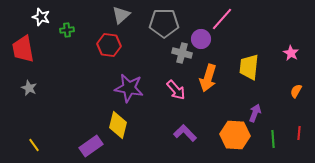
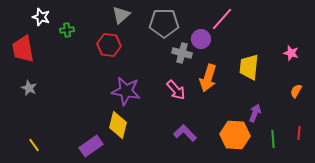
pink star: rotated 14 degrees counterclockwise
purple star: moved 3 px left, 3 px down
